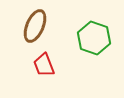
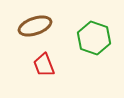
brown ellipse: rotated 48 degrees clockwise
